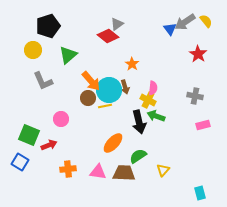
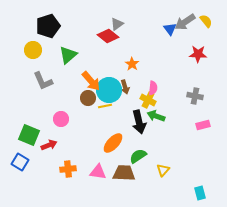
red star: rotated 30 degrees counterclockwise
